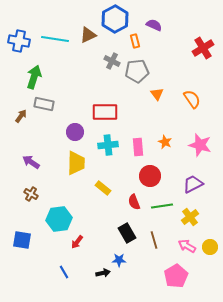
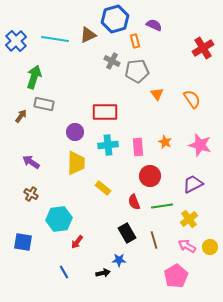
blue hexagon: rotated 12 degrees clockwise
blue cross: moved 3 px left; rotated 35 degrees clockwise
yellow cross: moved 1 px left, 2 px down
blue square: moved 1 px right, 2 px down
